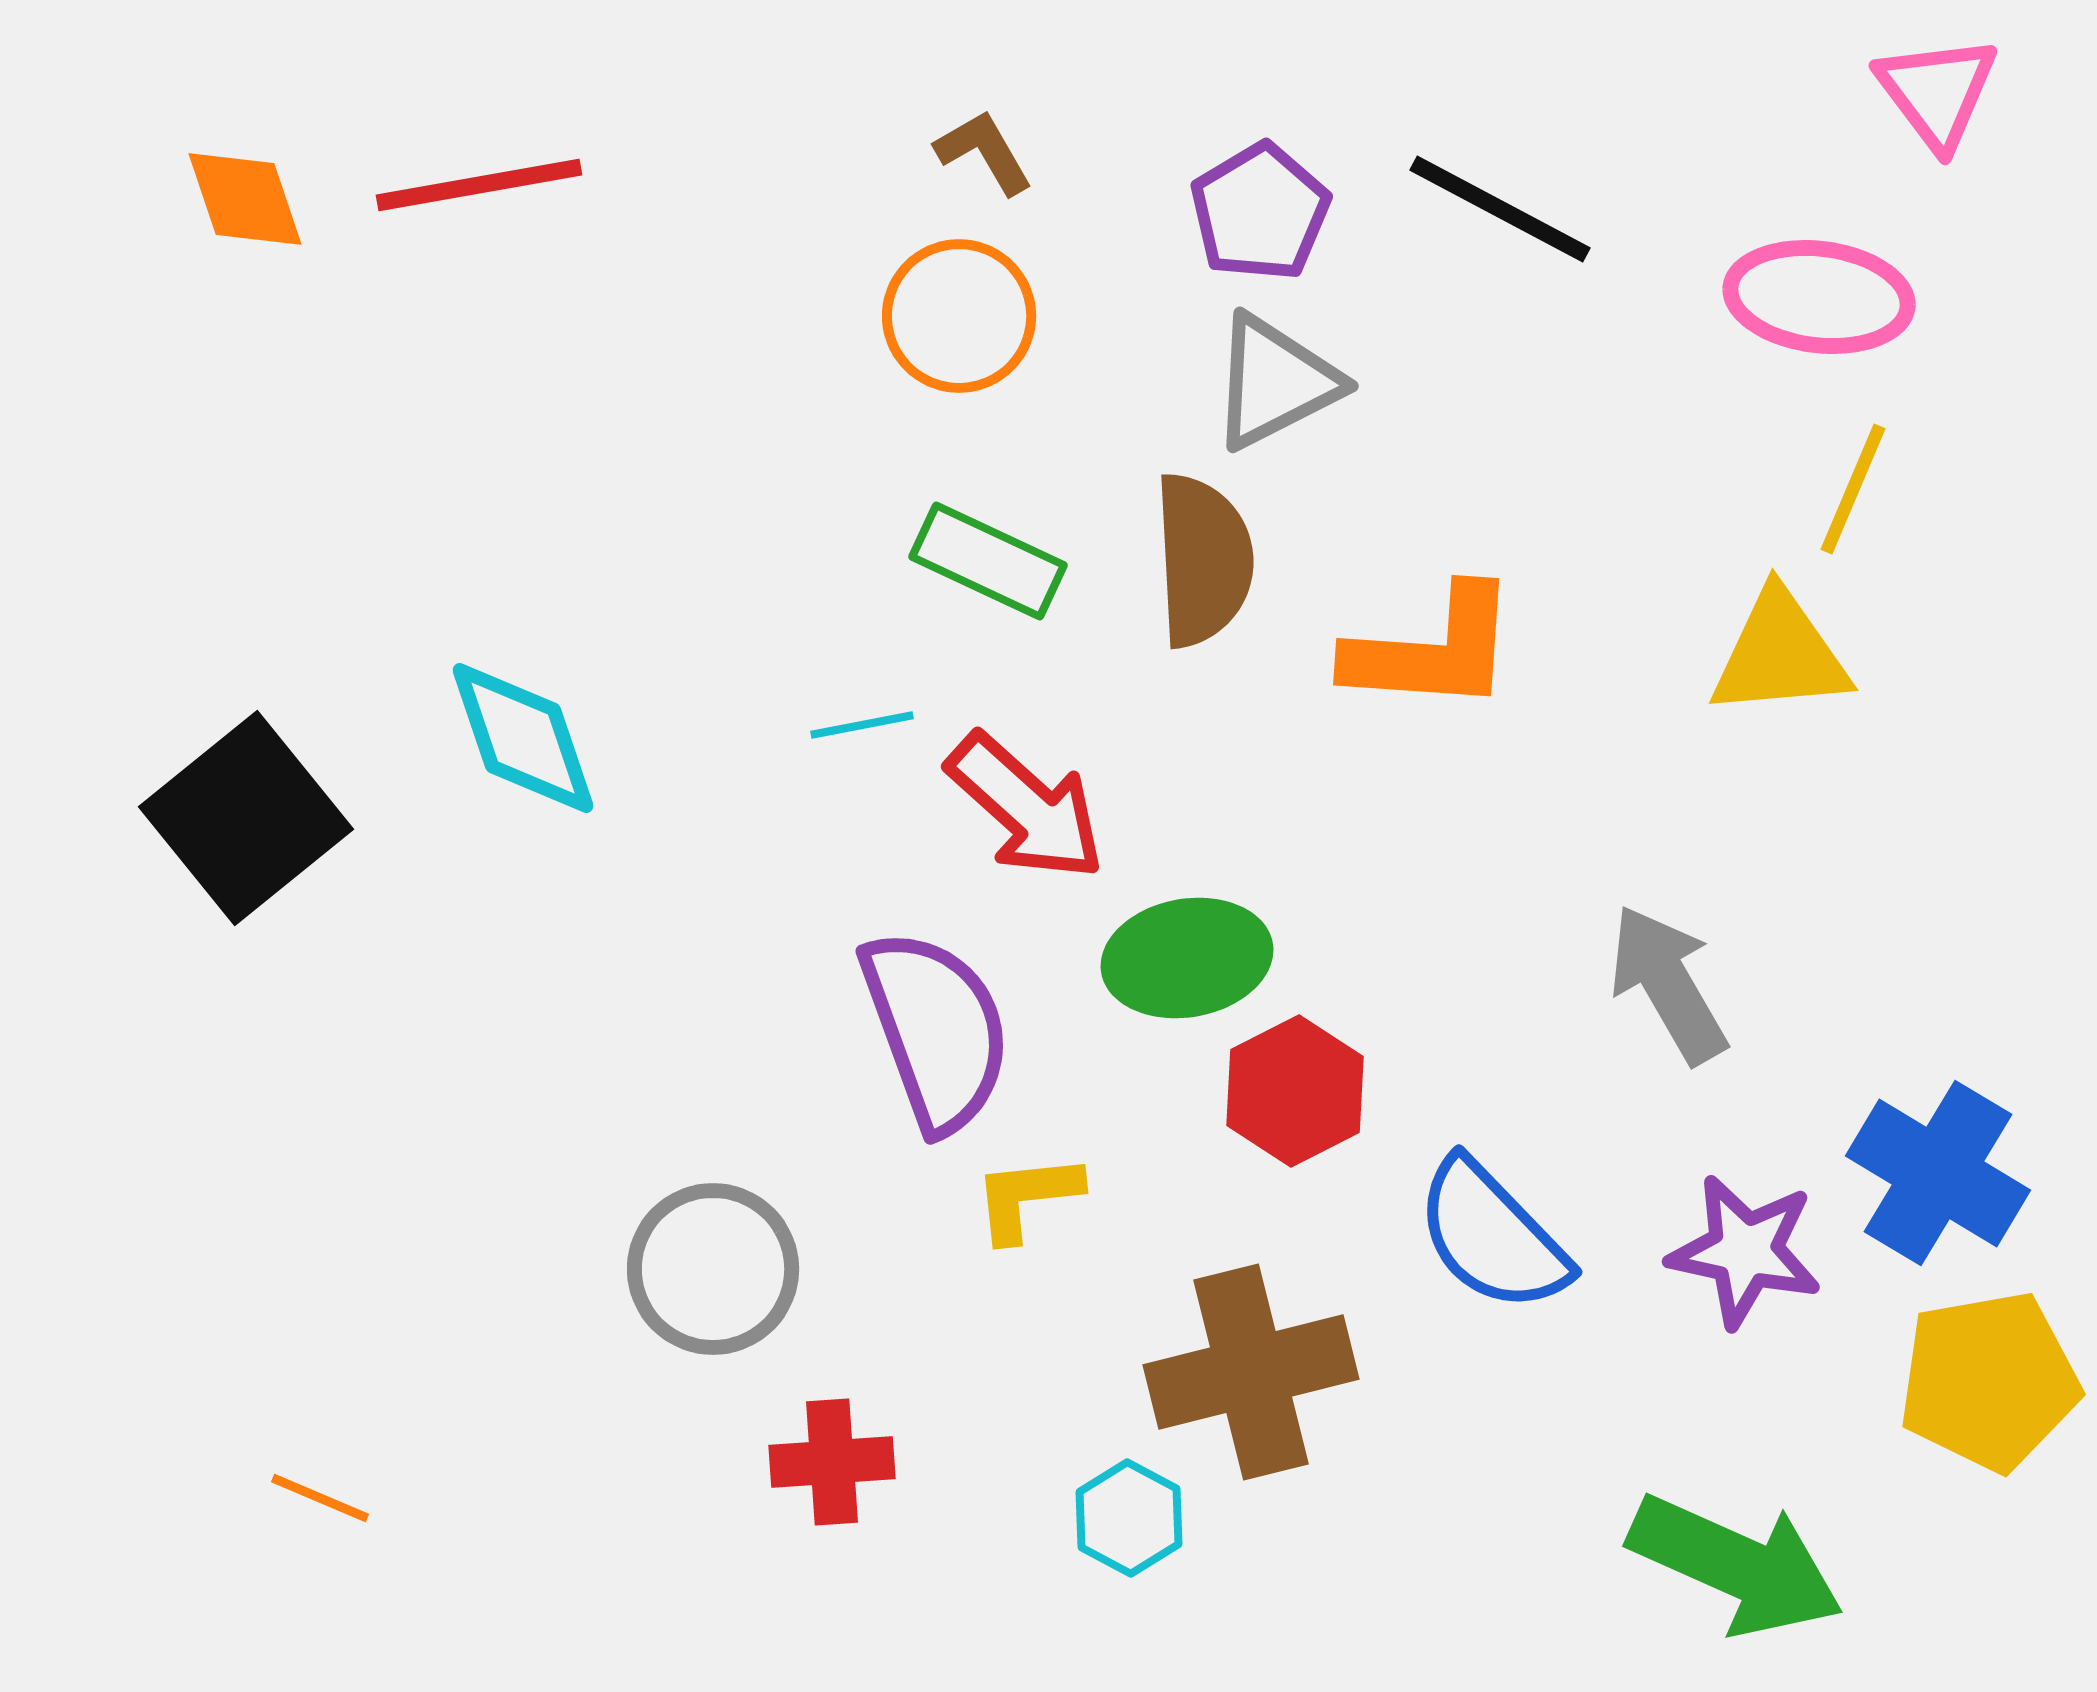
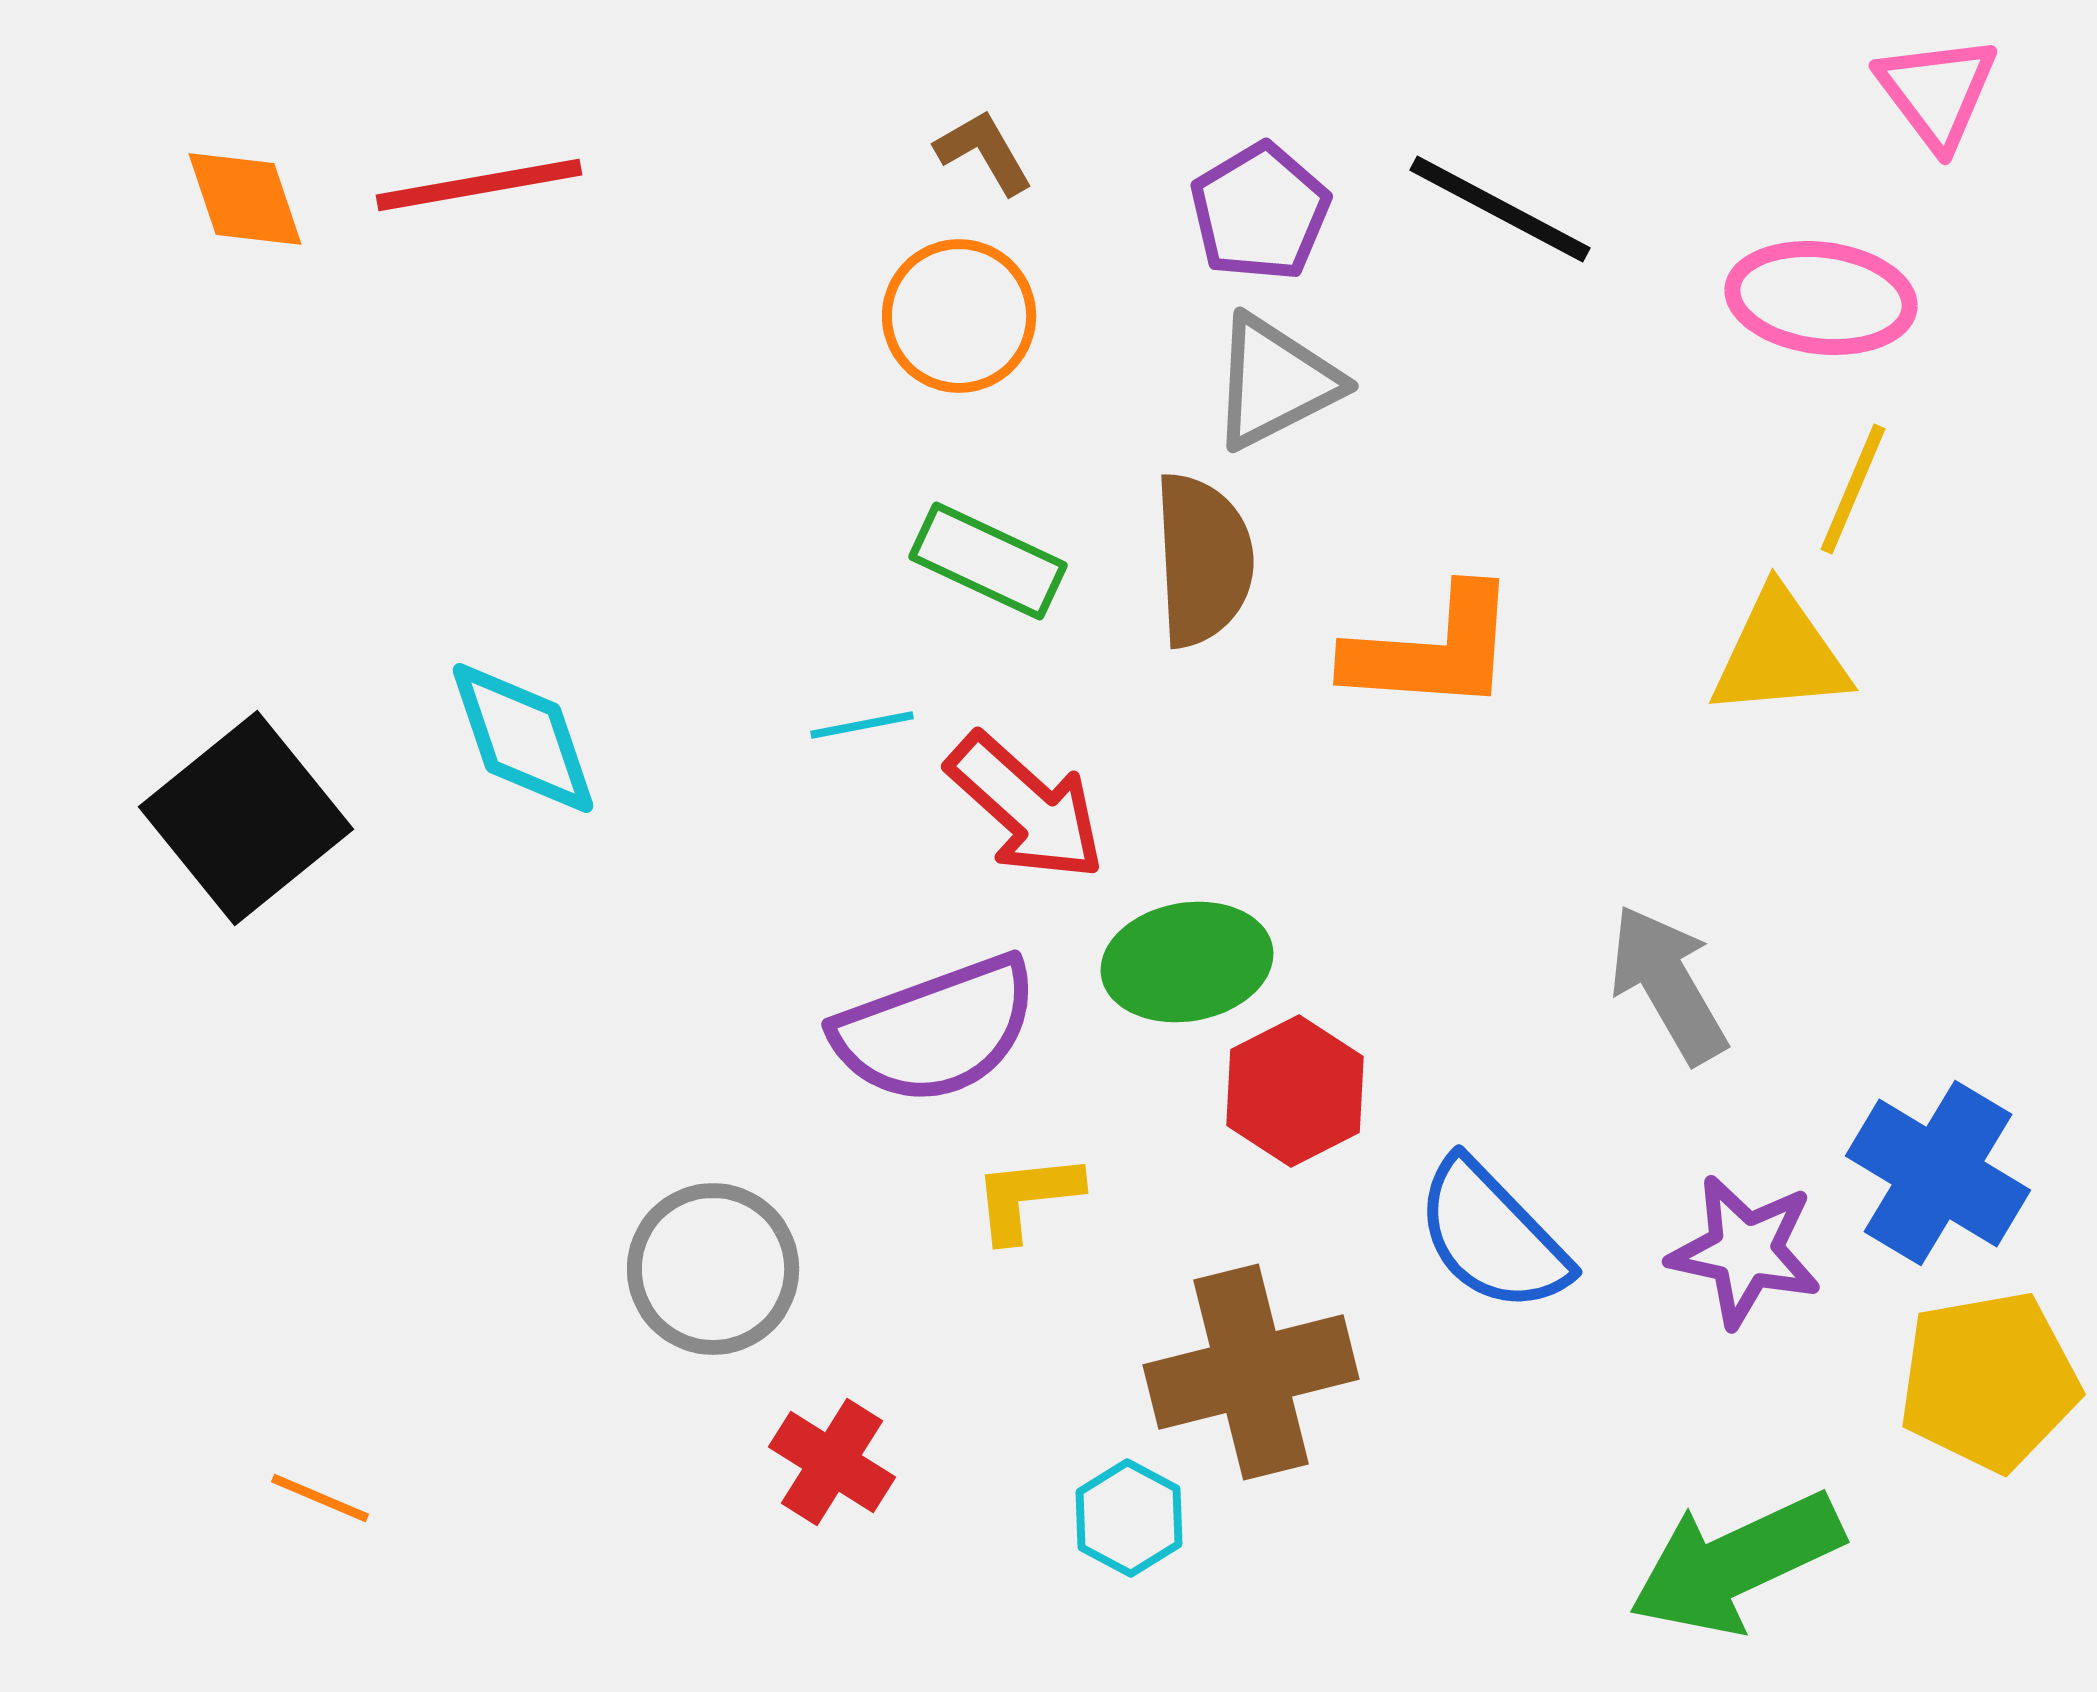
pink ellipse: moved 2 px right, 1 px down
green ellipse: moved 4 px down
purple semicircle: rotated 90 degrees clockwise
red cross: rotated 36 degrees clockwise
green arrow: moved 2 px up; rotated 131 degrees clockwise
